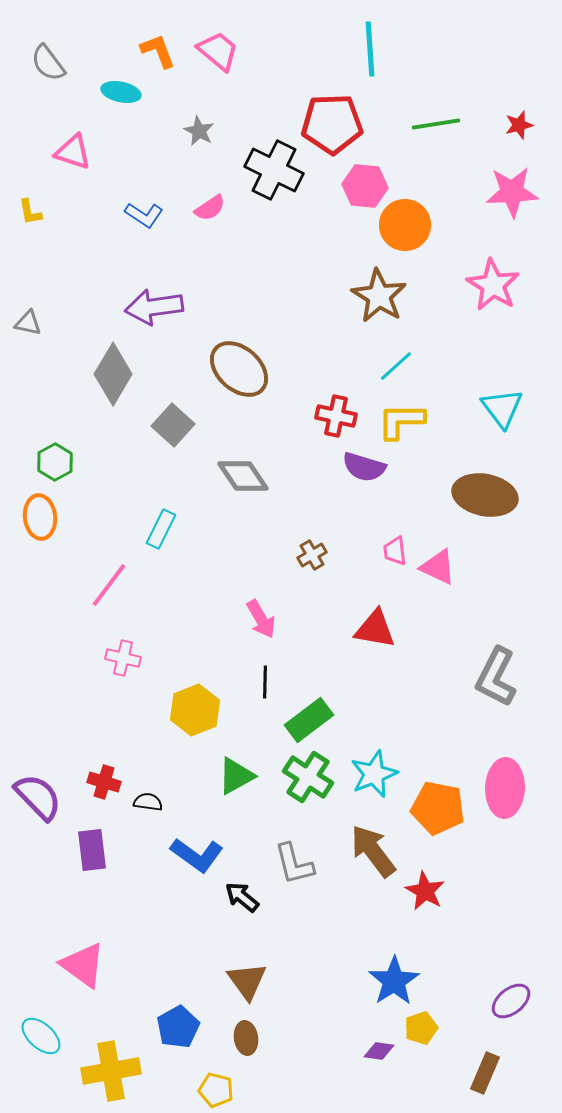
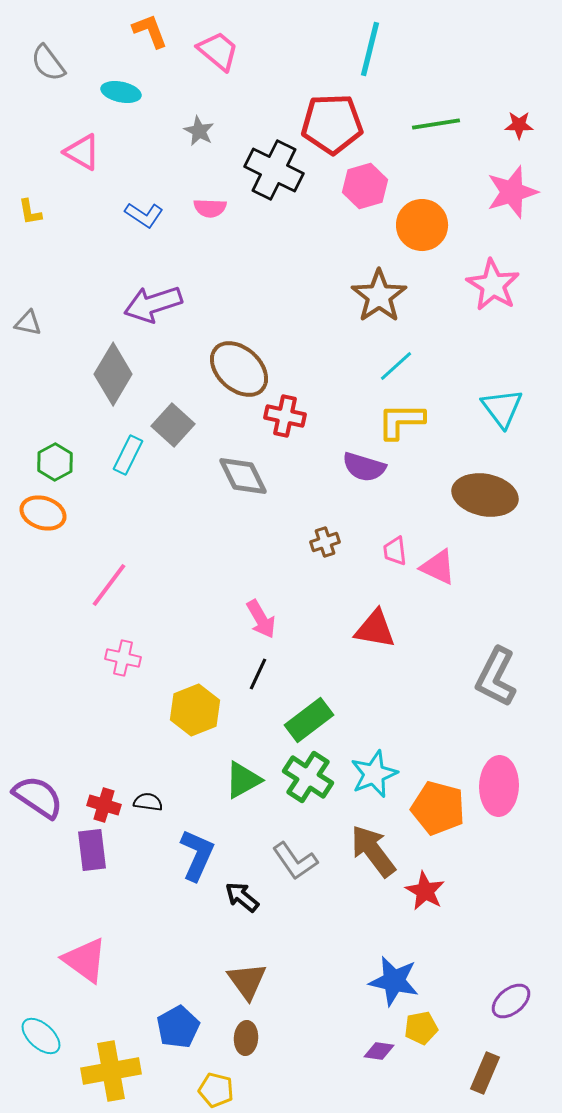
cyan line at (370, 49): rotated 18 degrees clockwise
orange L-shape at (158, 51): moved 8 px left, 20 px up
red star at (519, 125): rotated 16 degrees clockwise
pink triangle at (73, 152): moved 9 px right; rotated 12 degrees clockwise
pink hexagon at (365, 186): rotated 21 degrees counterclockwise
pink star at (512, 192): rotated 14 degrees counterclockwise
pink semicircle at (210, 208): rotated 36 degrees clockwise
orange circle at (405, 225): moved 17 px right
brown star at (379, 296): rotated 6 degrees clockwise
purple arrow at (154, 307): moved 1 px left, 3 px up; rotated 10 degrees counterclockwise
red cross at (336, 416): moved 51 px left
gray diamond at (243, 476): rotated 8 degrees clockwise
orange ellipse at (40, 517): moved 3 px right, 4 px up; rotated 66 degrees counterclockwise
cyan rectangle at (161, 529): moved 33 px left, 74 px up
brown cross at (312, 555): moved 13 px right, 13 px up; rotated 12 degrees clockwise
black line at (265, 682): moved 7 px left, 8 px up; rotated 24 degrees clockwise
green triangle at (236, 776): moved 7 px right, 4 px down
red cross at (104, 782): moved 23 px down
pink ellipse at (505, 788): moved 6 px left, 2 px up
purple semicircle at (38, 797): rotated 12 degrees counterclockwise
orange pentagon at (438, 808): rotated 4 degrees clockwise
blue L-shape at (197, 855): rotated 102 degrees counterclockwise
gray L-shape at (294, 864): moved 1 px right, 3 px up; rotated 21 degrees counterclockwise
pink triangle at (83, 965): moved 2 px right, 5 px up
blue star at (394, 981): rotated 27 degrees counterclockwise
yellow pentagon at (421, 1028): rotated 8 degrees clockwise
brown ellipse at (246, 1038): rotated 12 degrees clockwise
